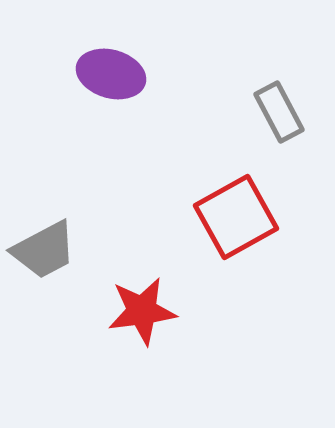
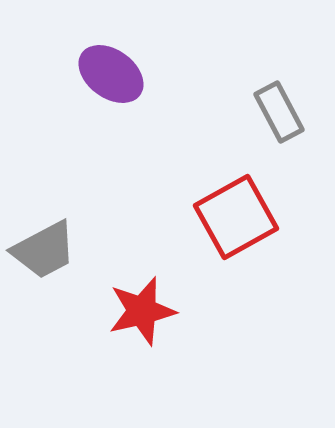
purple ellipse: rotated 20 degrees clockwise
red star: rotated 6 degrees counterclockwise
